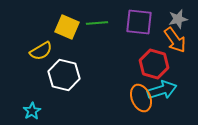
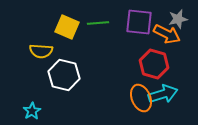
green line: moved 1 px right
orange arrow: moved 8 px left, 6 px up; rotated 28 degrees counterclockwise
yellow semicircle: rotated 35 degrees clockwise
cyan arrow: moved 1 px right, 4 px down
